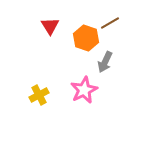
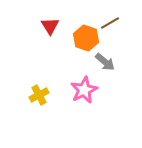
gray arrow: rotated 75 degrees counterclockwise
